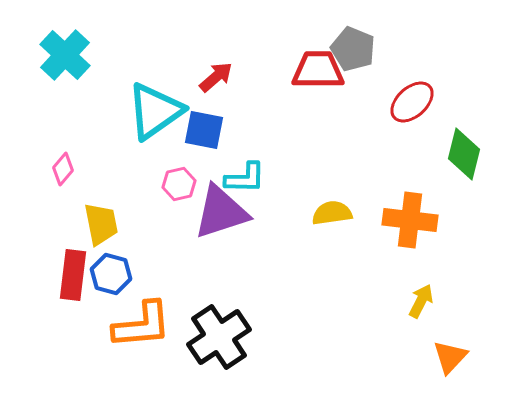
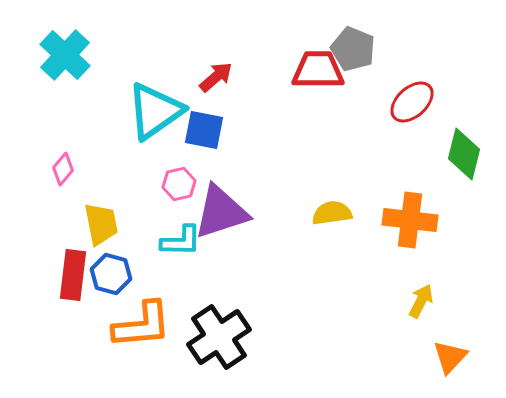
cyan L-shape: moved 64 px left, 63 px down
